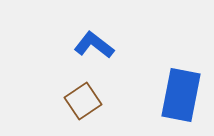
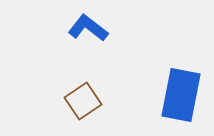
blue L-shape: moved 6 px left, 17 px up
